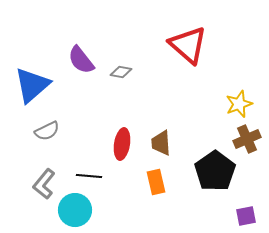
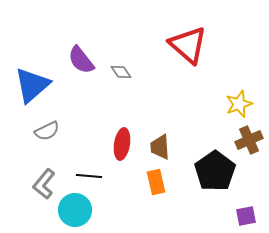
gray diamond: rotated 45 degrees clockwise
brown cross: moved 2 px right, 1 px down
brown trapezoid: moved 1 px left, 4 px down
